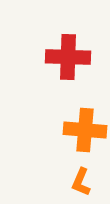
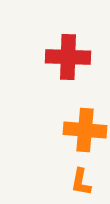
orange L-shape: rotated 12 degrees counterclockwise
